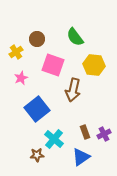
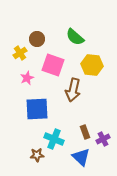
green semicircle: rotated 12 degrees counterclockwise
yellow cross: moved 4 px right, 1 px down
yellow hexagon: moved 2 px left
pink star: moved 6 px right
blue square: rotated 35 degrees clockwise
purple cross: moved 1 px left, 5 px down
cyan cross: rotated 18 degrees counterclockwise
blue triangle: rotated 42 degrees counterclockwise
